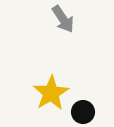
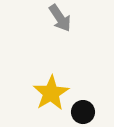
gray arrow: moved 3 px left, 1 px up
